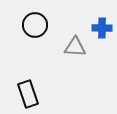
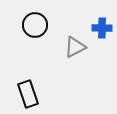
gray triangle: rotated 30 degrees counterclockwise
